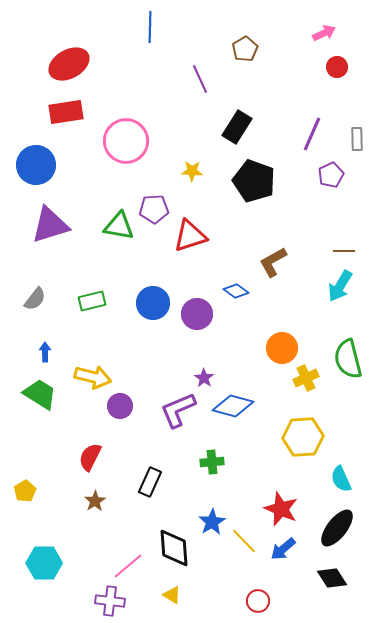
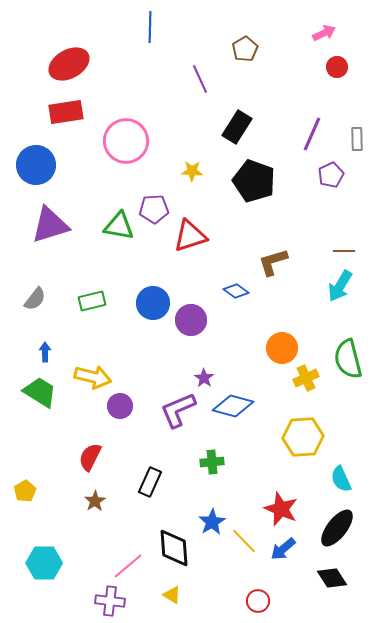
brown L-shape at (273, 262): rotated 12 degrees clockwise
purple circle at (197, 314): moved 6 px left, 6 px down
green trapezoid at (40, 394): moved 2 px up
